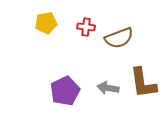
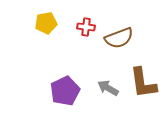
gray arrow: rotated 20 degrees clockwise
